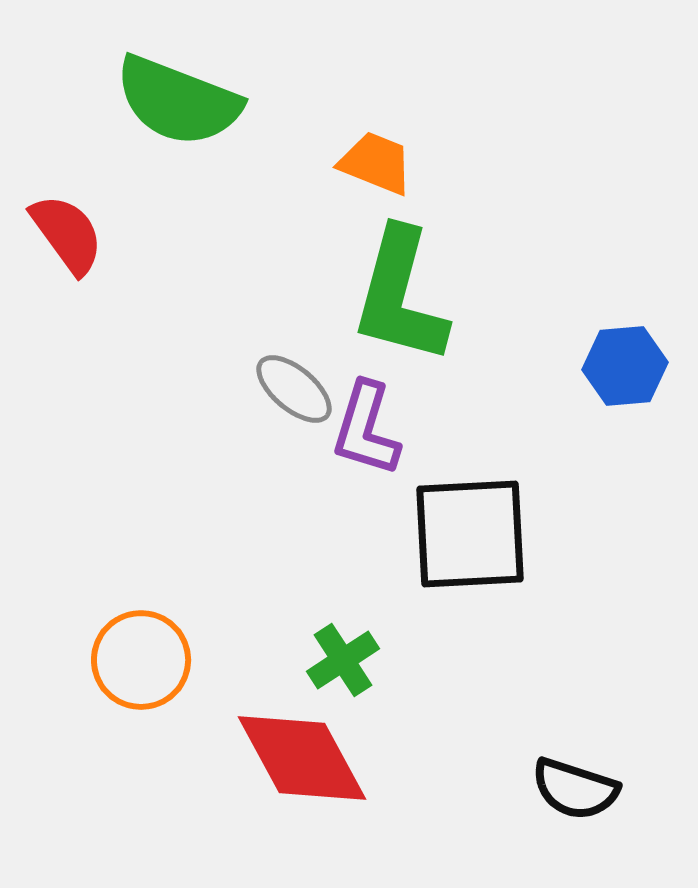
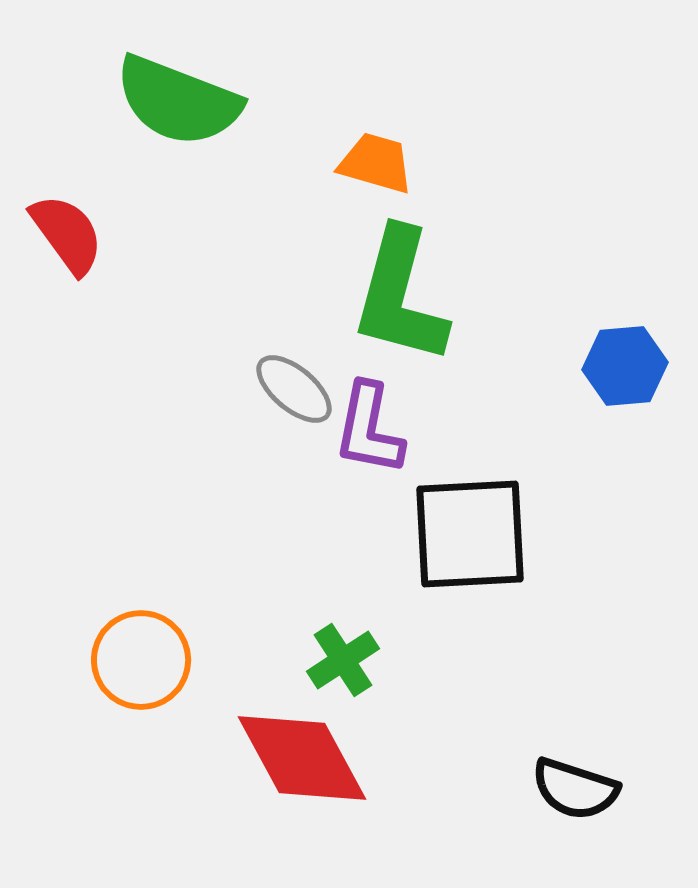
orange trapezoid: rotated 6 degrees counterclockwise
purple L-shape: moved 3 px right; rotated 6 degrees counterclockwise
